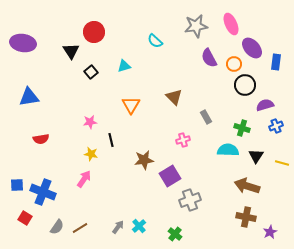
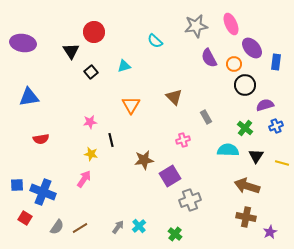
green cross at (242, 128): moved 3 px right; rotated 21 degrees clockwise
